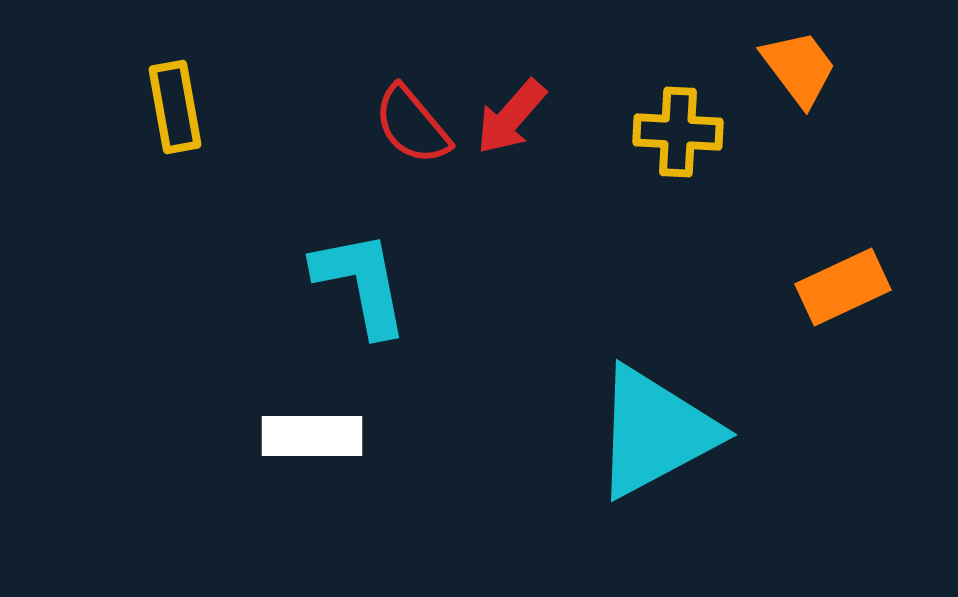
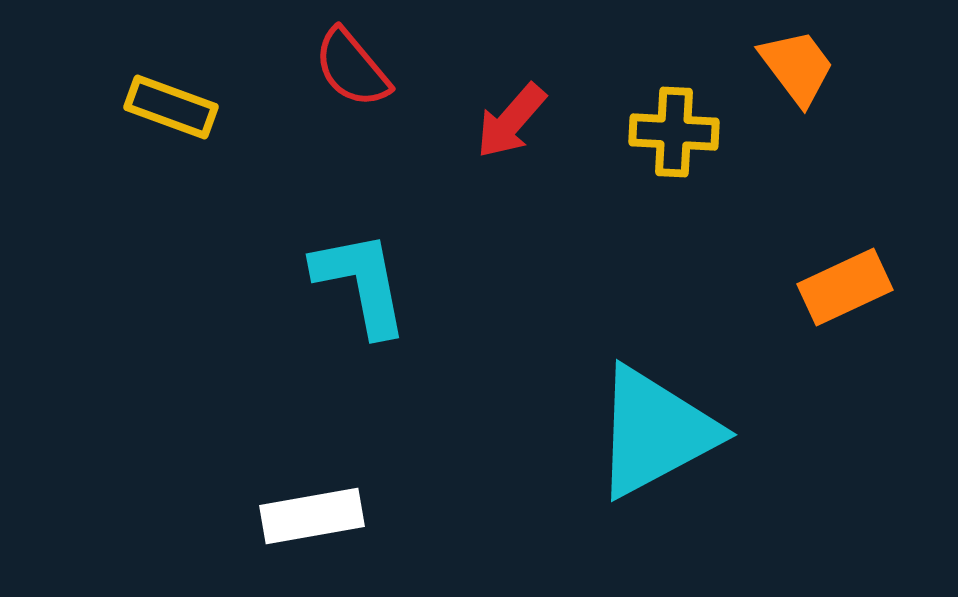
orange trapezoid: moved 2 px left, 1 px up
yellow rectangle: moved 4 px left; rotated 60 degrees counterclockwise
red arrow: moved 4 px down
red semicircle: moved 60 px left, 57 px up
yellow cross: moved 4 px left
orange rectangle: moved 2 px right
white rectangle: moved 80 px down; rotated 10 degrees counterclockwise
